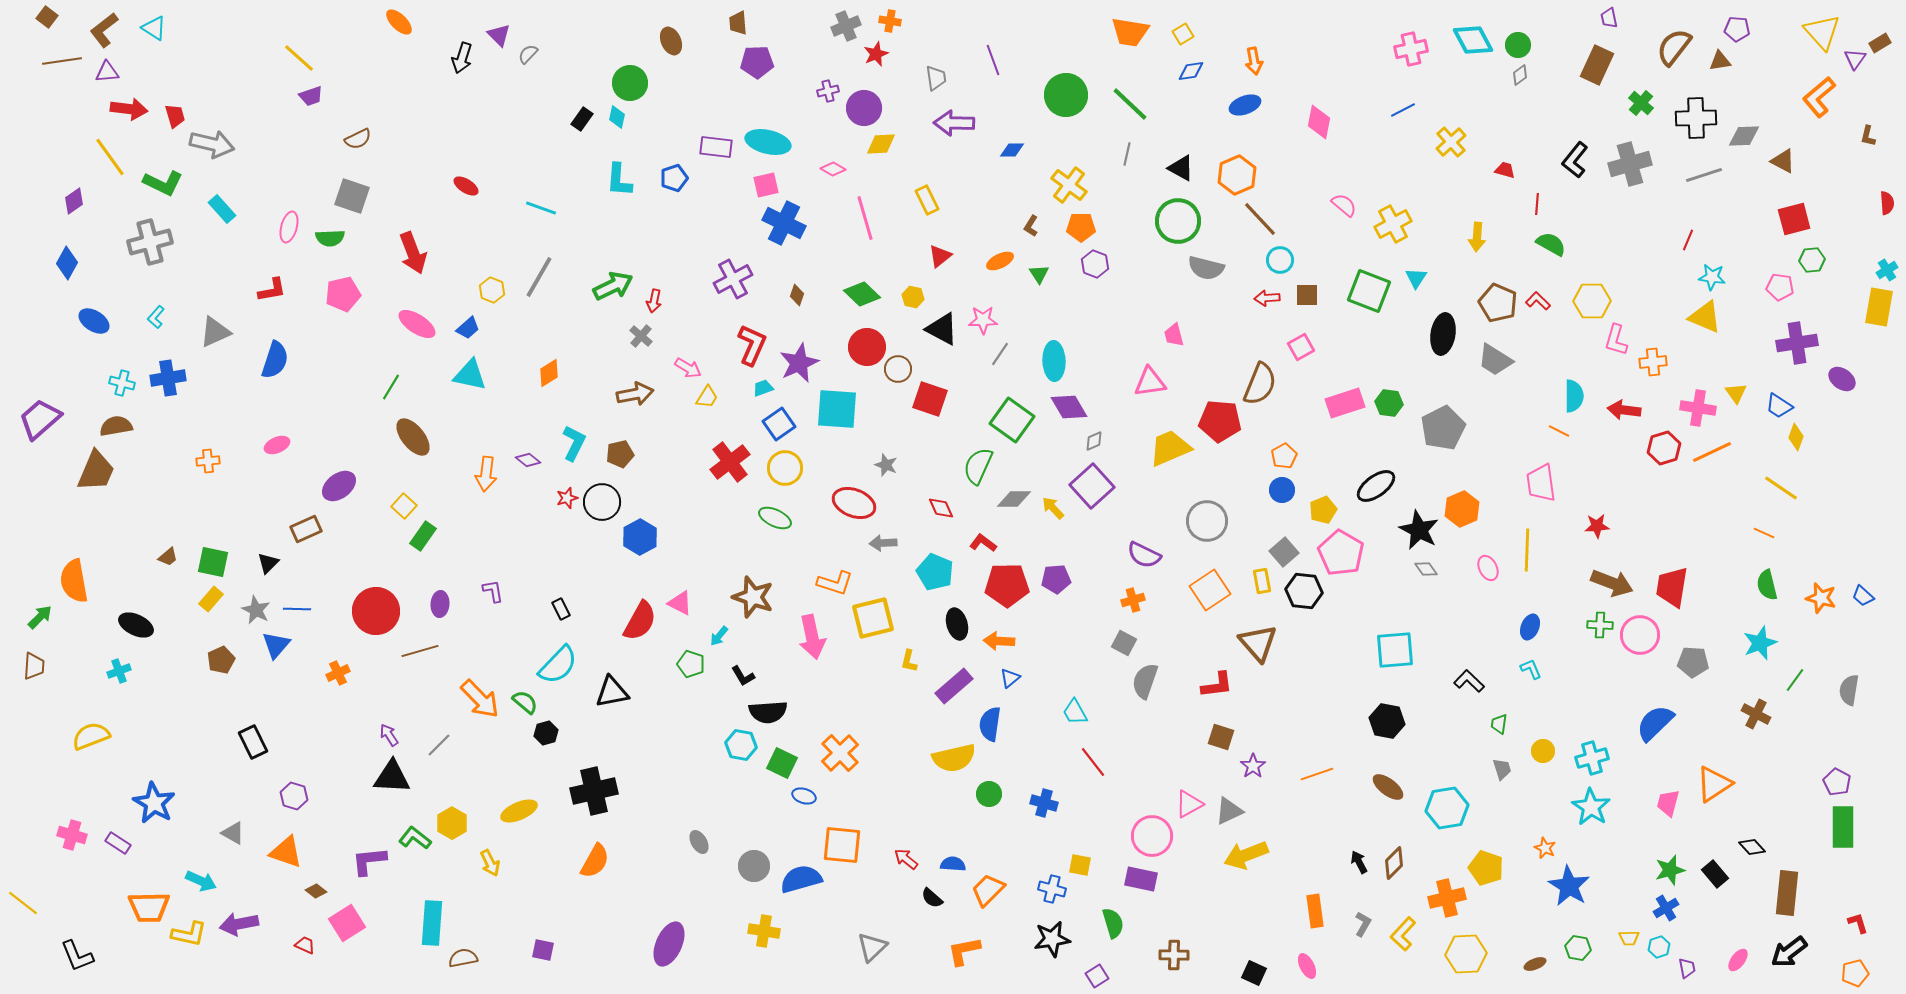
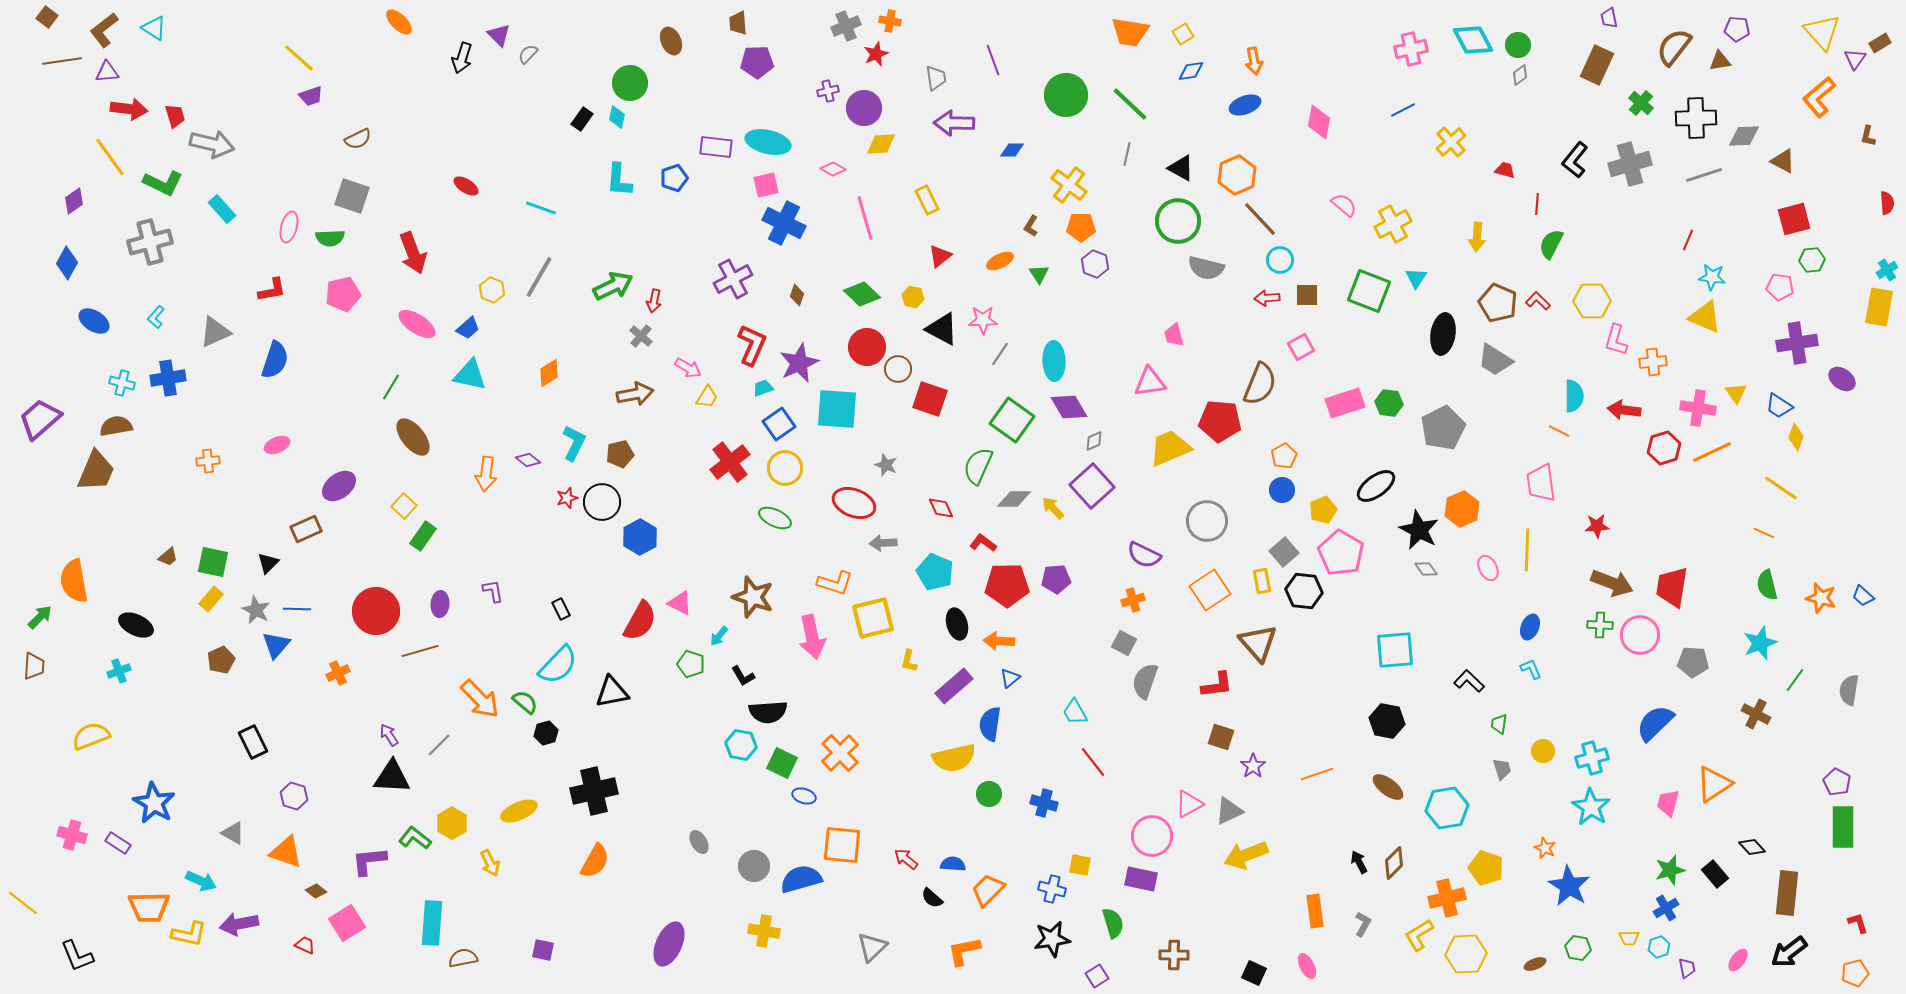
green semicircle at (1551, 244): rotated 92 degrees counterclockwise
yellow L-shape at (1403, 934): moved 16 px right, 1 px down; rotated 16 degrees clockwise
